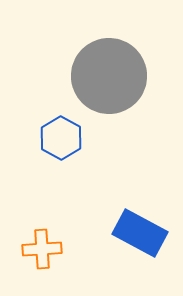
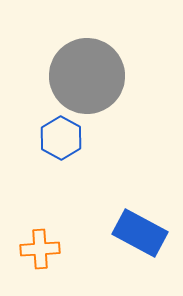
gray circle: moved 22 px left
orange cross: moved 2 px left
